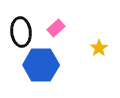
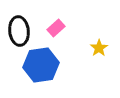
black ellipse: moved 2 px left, 1 px up
blue hexagon: rotated 8 degrees counterclockwise
